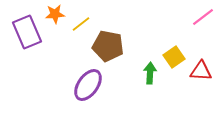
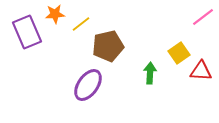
brown pentagon: rotated 24 degrees counterclockwise
yellow square: moved 5 px right, 4 px up
